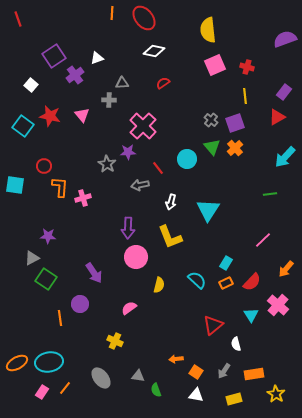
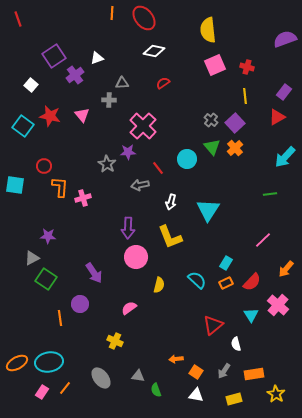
purple square at (235, 123): rotated 24 degrees counterclockwise
